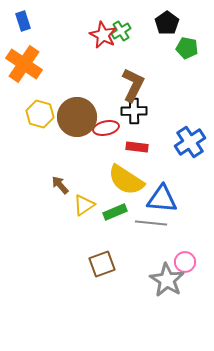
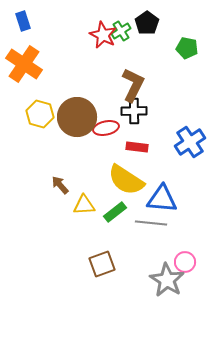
black pentagon: moved 20 px left
yellow triangle: rotated 30 degrees clockwise
green rectangle: rotated 15 degrees counterclockwise
